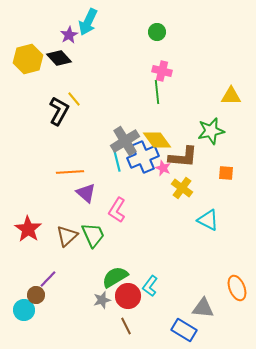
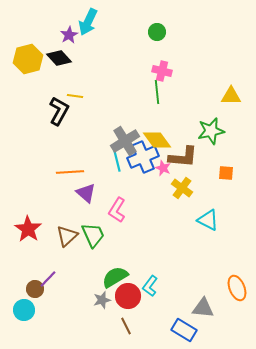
yellow line: moved 1 px right, 3 px up; rotated 42 degrees counterclockwise
brown circle: moved 1 px left, 6 px up
